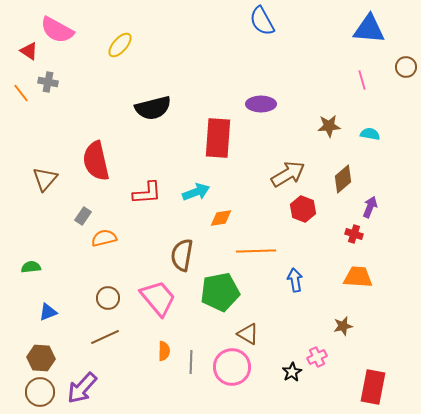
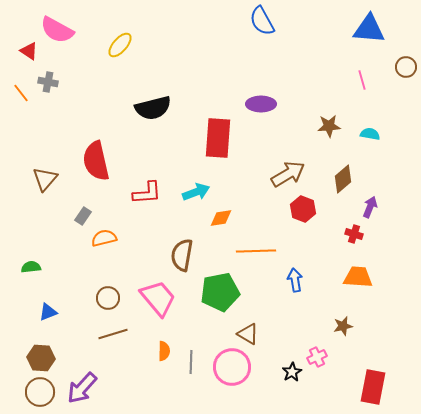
brown line at (105, 337): moved 8 px right, 3 px up; rotated 8 degrees clockwise
